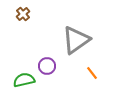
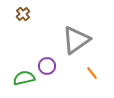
green semicircle: moved 2 px up
